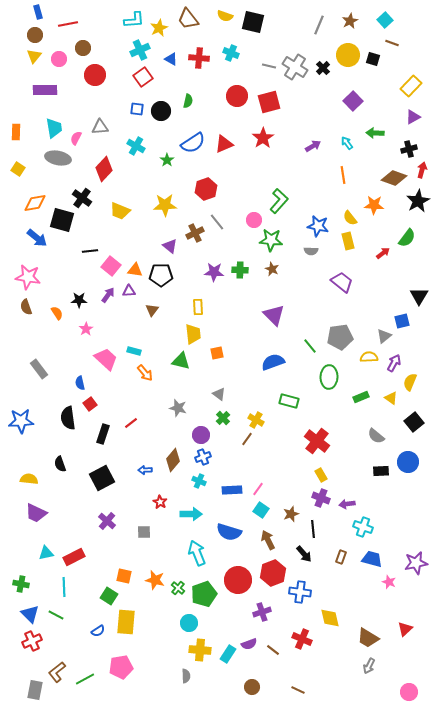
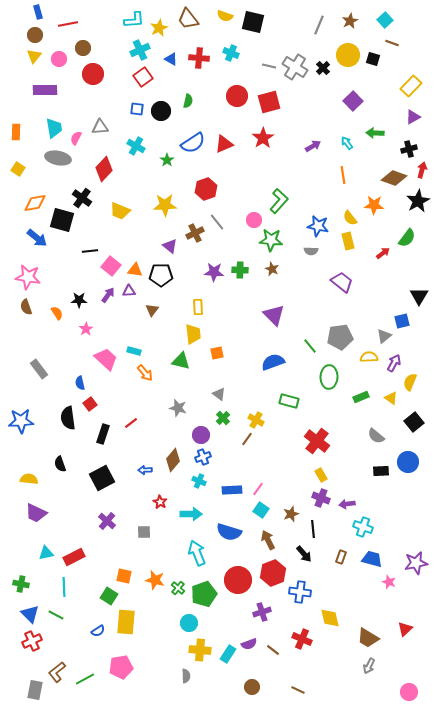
red circle at (95, 75): moved 2 px left, 1 px up
